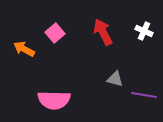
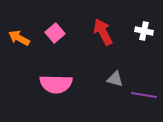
white cross: rotated 12 degrees counterclockwise
orange arrow: moved 5 px left, 11 px up
pink semicircle: moved 2 px right, 16 px up
